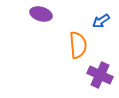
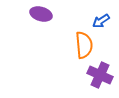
orange semicircle: moved 6 px right
